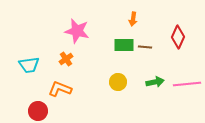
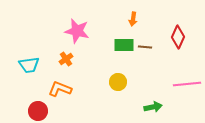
green arrow: moved 2 px left, 25 px down
